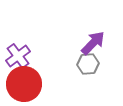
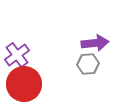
purple arrow: moved 2 px right; rotated 40 degrees clockwise
purple cross: moved 1 px left, 1 px up
